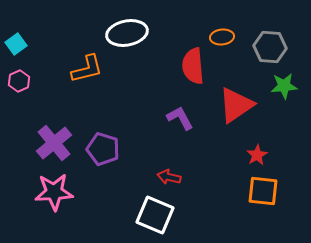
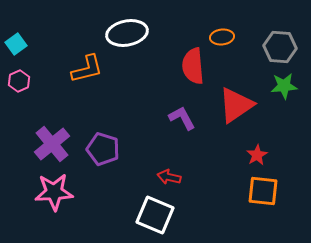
gray hexagon: moved 10 px right
purple L-shape: moved 2 px right
purple cross: moved 2 px left, 1 px down
